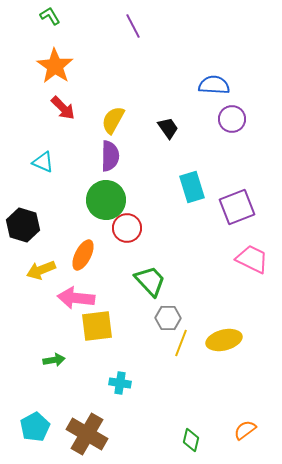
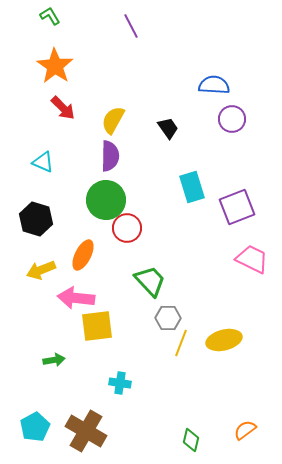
purple line: moved 2 px left
black hexagon: moved 13 px right, 6 px up
brown cross: moved 1 px left, 3 px up
